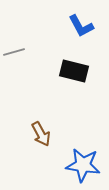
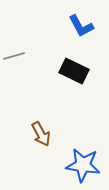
gray line: moved 4 px down
black rectangle: rotated 12 degrees clockwise
